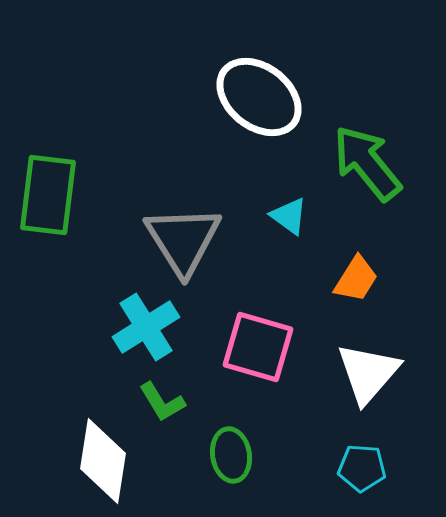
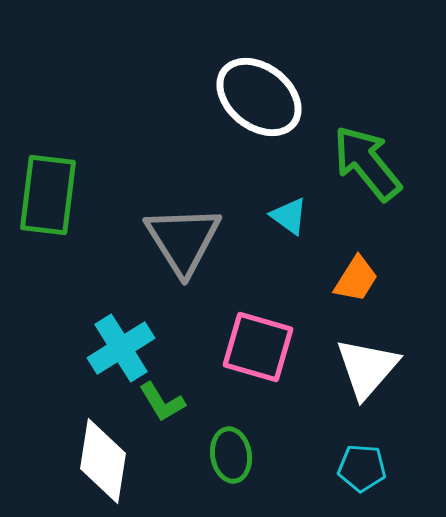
cyan cross: moved 25 px left, 21 px down
white triangle: moved 1 px left, 5 px up
